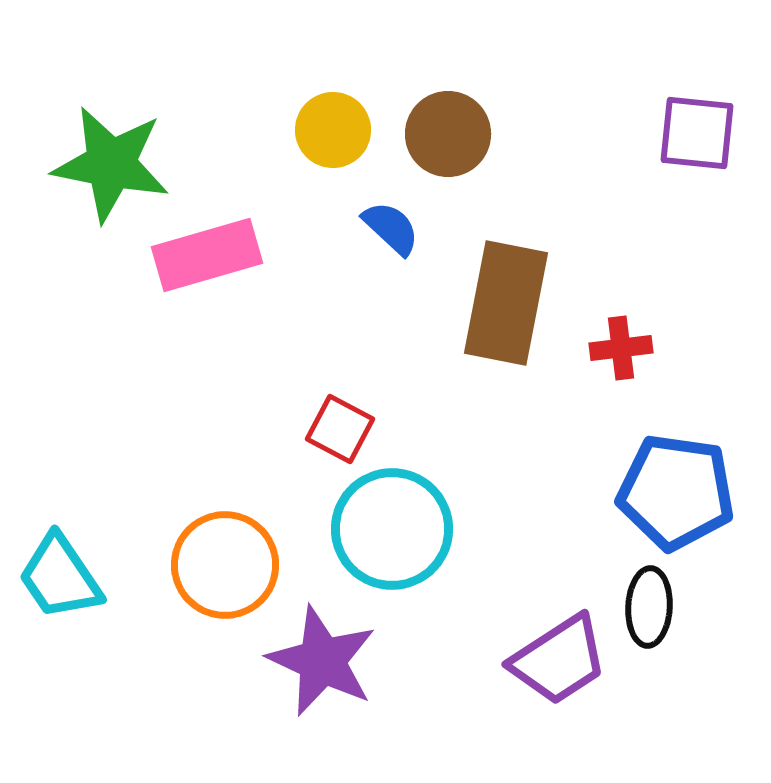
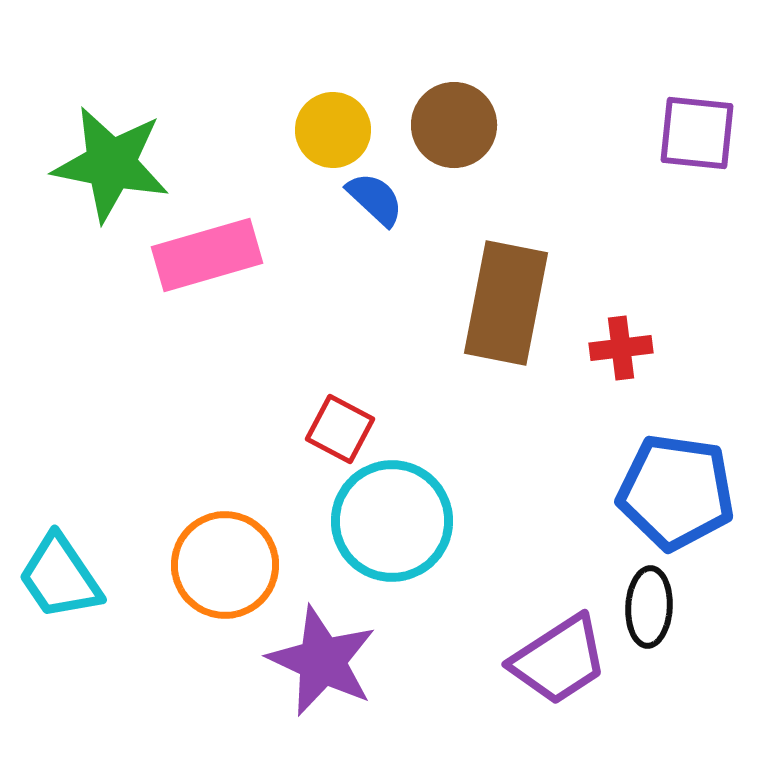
brown circle: moved 6 px right, 9 px up
blue semicircle: moved 16 px left, 29 px up
cyan circle: moved 8 px up
